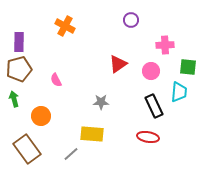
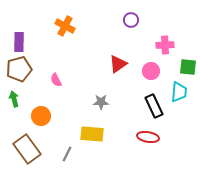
gray line: moved 4 px left; rotated 21 degrees counterclockwise
